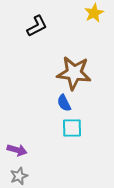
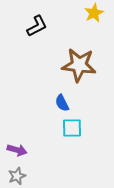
brown star: moved 5 px right, 8 px up
blue semicircle: moved 2 px left
gray star: moved 2 px left
